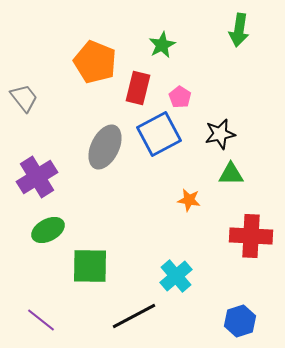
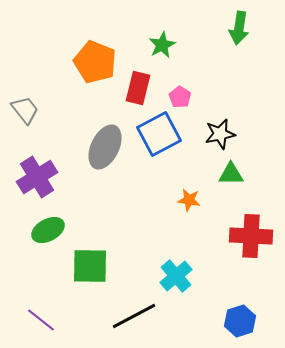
green arrow: moved 2 px up
gray trapezoid: moved 1 px right, 12 px down
